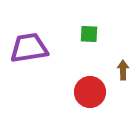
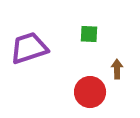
purple trapezoid: rotated 9 degrees counterclockwise
brown arrow: moved 6 px left, 1 px up
